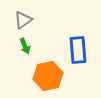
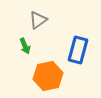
gray triangle: moved 15 px right
blue rectangle: rotated 20 degrees clockwise
